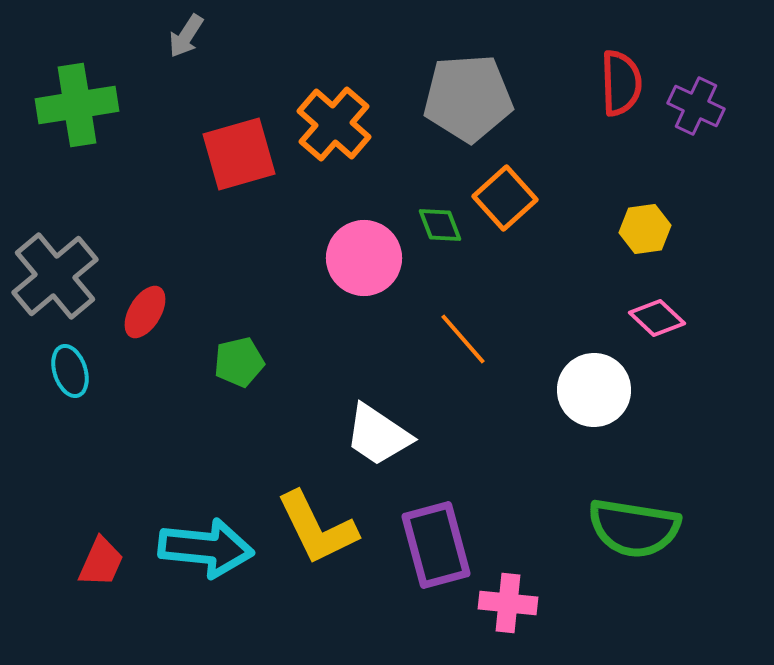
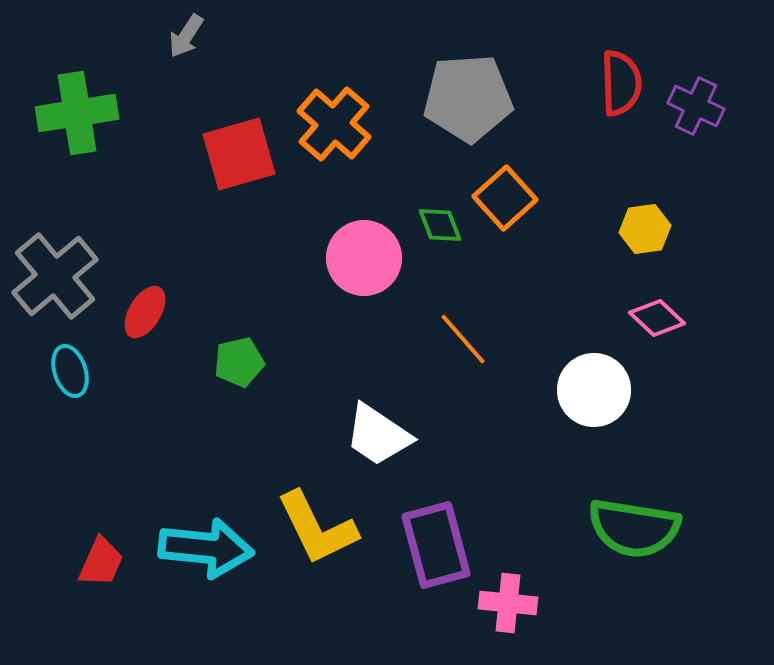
green cross: moved 8 px down
